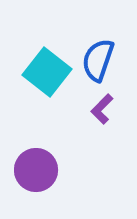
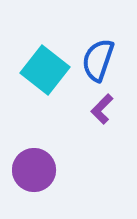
cyan square: moved 2 px left, 2 px up
purple circle: moved 2 px left
